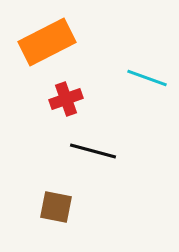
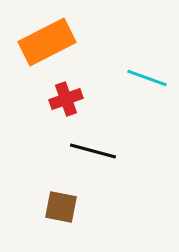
brown square: moved 5 px right
